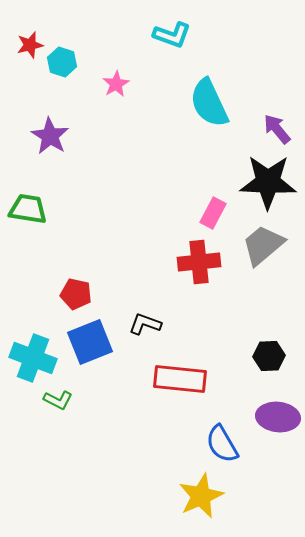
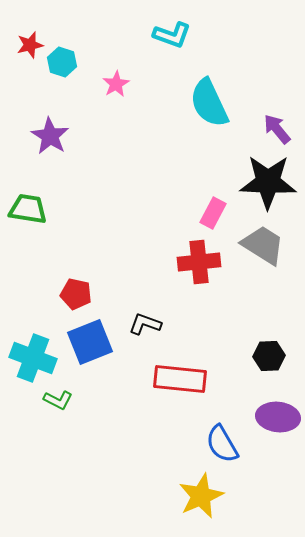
gray trapezoid: rotated 72 degrees clockwise
